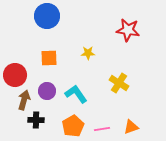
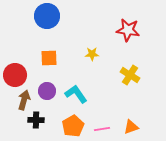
yellow star: moved 4 px right, 1 px down
yellow cross: moved 11 px right, 8 px up
